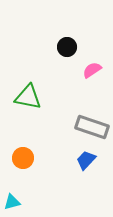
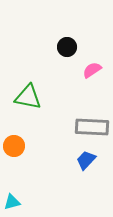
gray rectangle: rotated 16 degrees counterclockwise
orange circle: moved 9 px left, 12 px up
